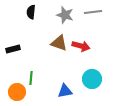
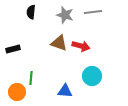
cyan circle: moved 3 px up
blue triangle: rotated 14 degrees clockwise
